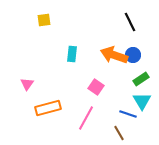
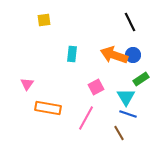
pink square: rotated 28 degrees clockwise
cyan triangle: moved 16 px left, 4 px up
orange rectangle: rotated 25 degrees clockwise
